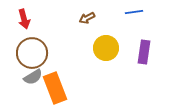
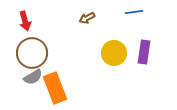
red arrow: moved 1 px right, 2 px down
yellow circle: moved 8 px right, 5 px down
